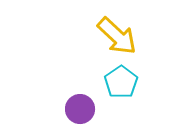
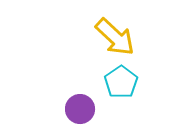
yellow arrow: moved 2 px left, 1 px down
